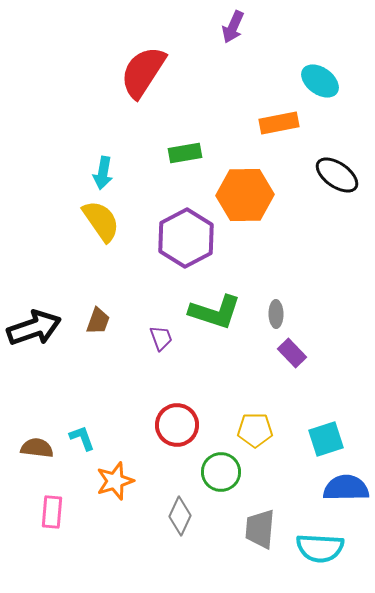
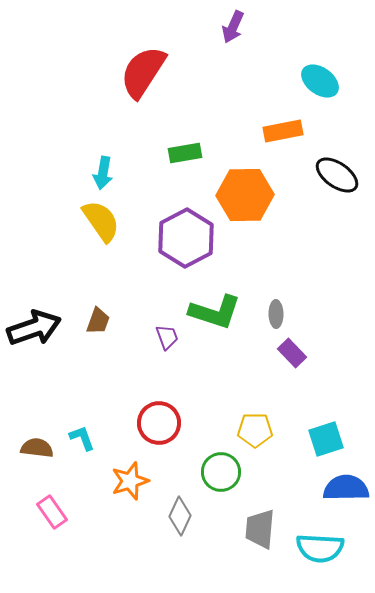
orange rectangle: moved 4 px right, 8 px down
purple trapezoid: moved 6 px right, 1 px up
red circle: moved 18 px left, 2 px up
orange star: moved 15 px right
pink rectangle: rotated 40 degrees counterclockwise
